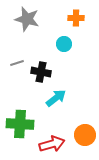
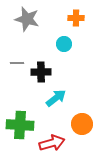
gray line: rotated 16 degrees clockwise
black cross: rotated 12 degrees counterclockwise
green cross: moved 1 px down
orange circle: moved 3 px left, 11 px up
red arrow: moved 1 px up
